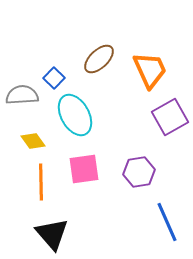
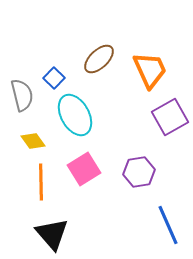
gray semicircle: rotated 80 degrees clockwise
pink square: rotated 24 degrees counterclockwise
blue line: moved 1 px right, 3 px down
